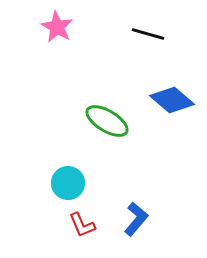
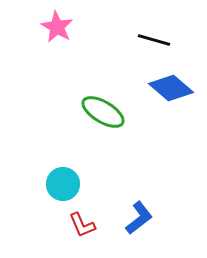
black line: moved 6 px right, 6 px down
blue diamond: moved 1 px left, 12 px up
green ellipse: moved 4 px left, 9 px up
cyan circle: moved 5 px left, 1 px down
blue L-shape: moved 3 px right, 1 px up; rotated 12 degrees clockwise
